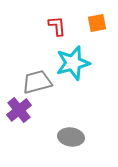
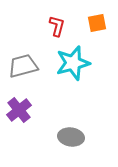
red L-shape: rotated 20 degrees clockwise
gray trapezoid: moved 14 px left, 16 px up
